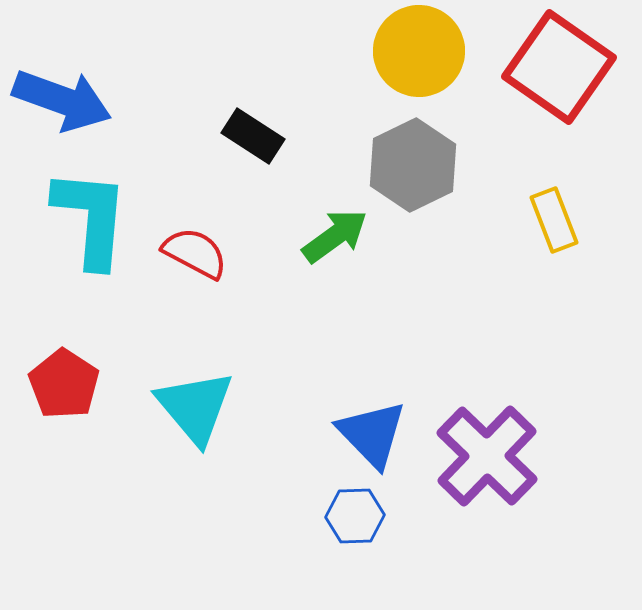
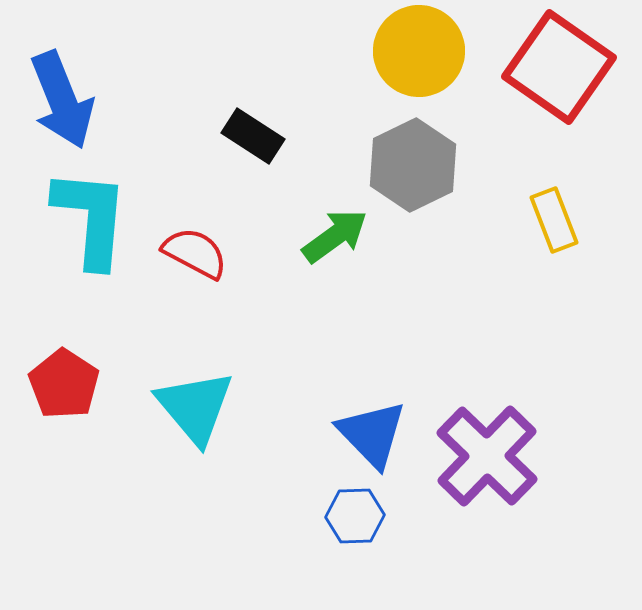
blue arrow: rotated 48 degrees clockwise
